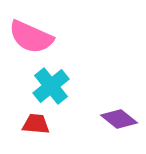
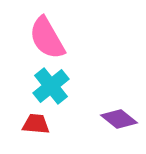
pink semicircle: moved 16 px right, 1 px down; rotated 36 degrees clockwise
